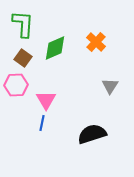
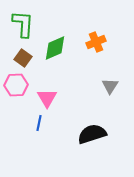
orange cross: rotated 24 degrees clockwise
pink triangle: moved 1 px right, 2 px up
blue line: moved 3 px left
